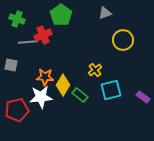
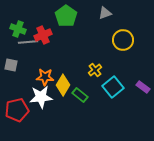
green pentagon: moved 5 px right, 1 px down
green cross: moved 1 px right, 10 px down
cyan square: moved 2 px right, 3 px up; rotated 25 degrees counterclockwise
purple rectangle: moved 10 px up
